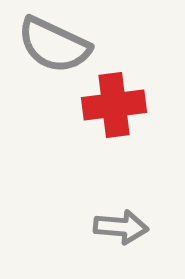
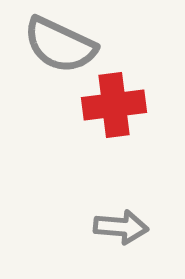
gray semicircle: moved 6 px right
